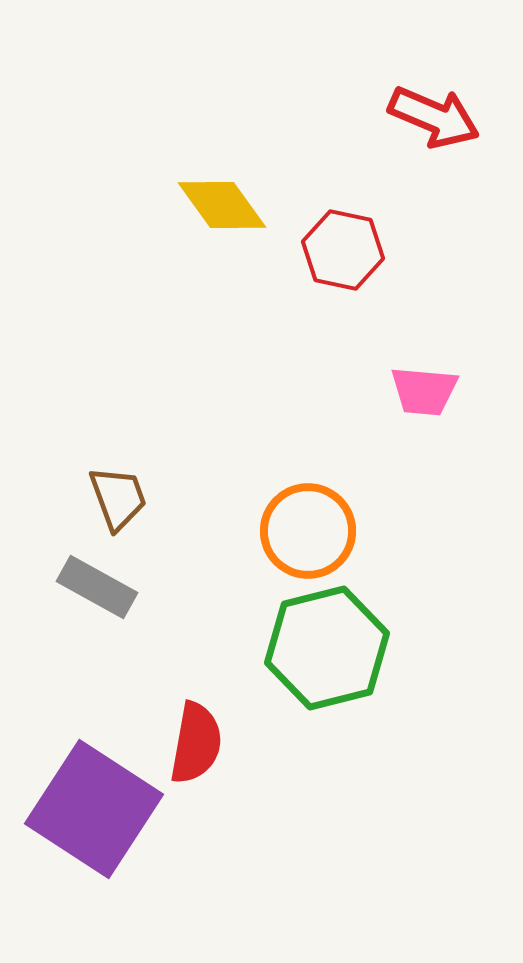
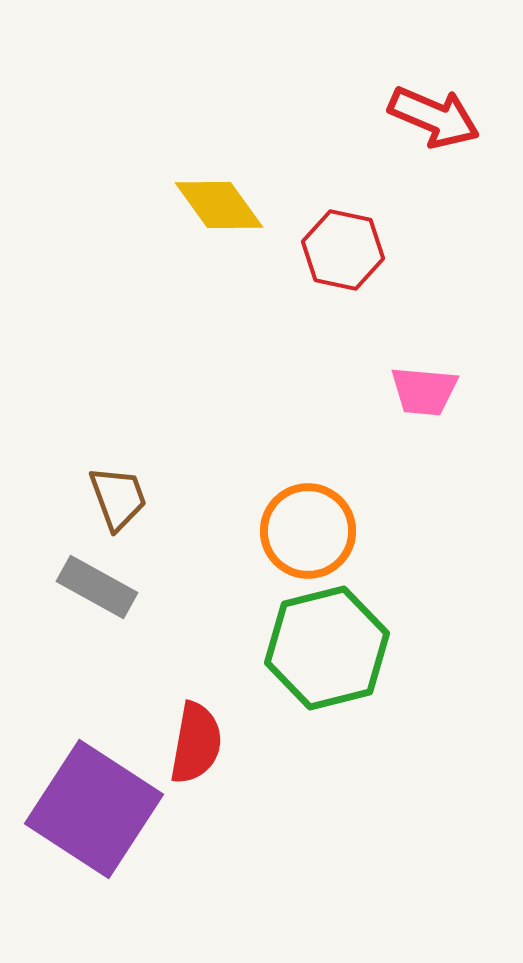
yellow diamond: moved 3 px left
